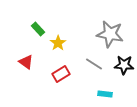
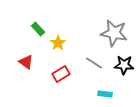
gray star: moved 4 px right, 1 px up
gray line: moved 1 px up
